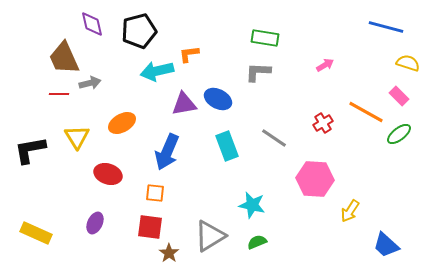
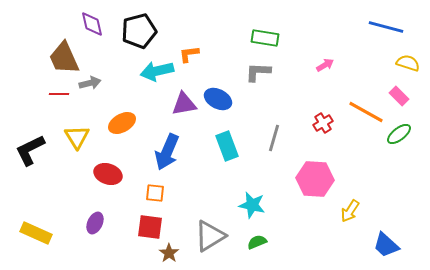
gray line: rotated 72 degrees clockwise
black L-shape: rotated 16 degrees counterclockwise
